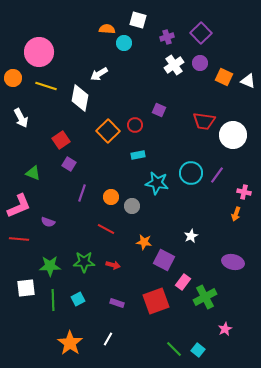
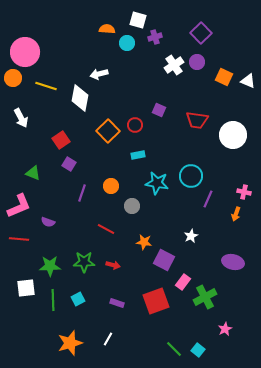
purple cross at (167, 37): moved 12 px left
cyan circle at (124, 43): moved 3 px right
pink circle at (39, 52): moved 14 px left
purple circle at (200, 63): moved 3 px left, 1 px up
white arrow at (99, 74): rotated 18 degrees clockwise
red trapezoid at (204, 121): moved 7 px left, 1 px up
cyan circle at (191, 173): moved 3 px down
purple line at (217, 175): moved 9 px left, 24 px down; rotated 12 degrees counterclockwise
orange circle at (111, 197): moved 11 px up
orange star at (70, 343): rotated 20 degrees clockwise
